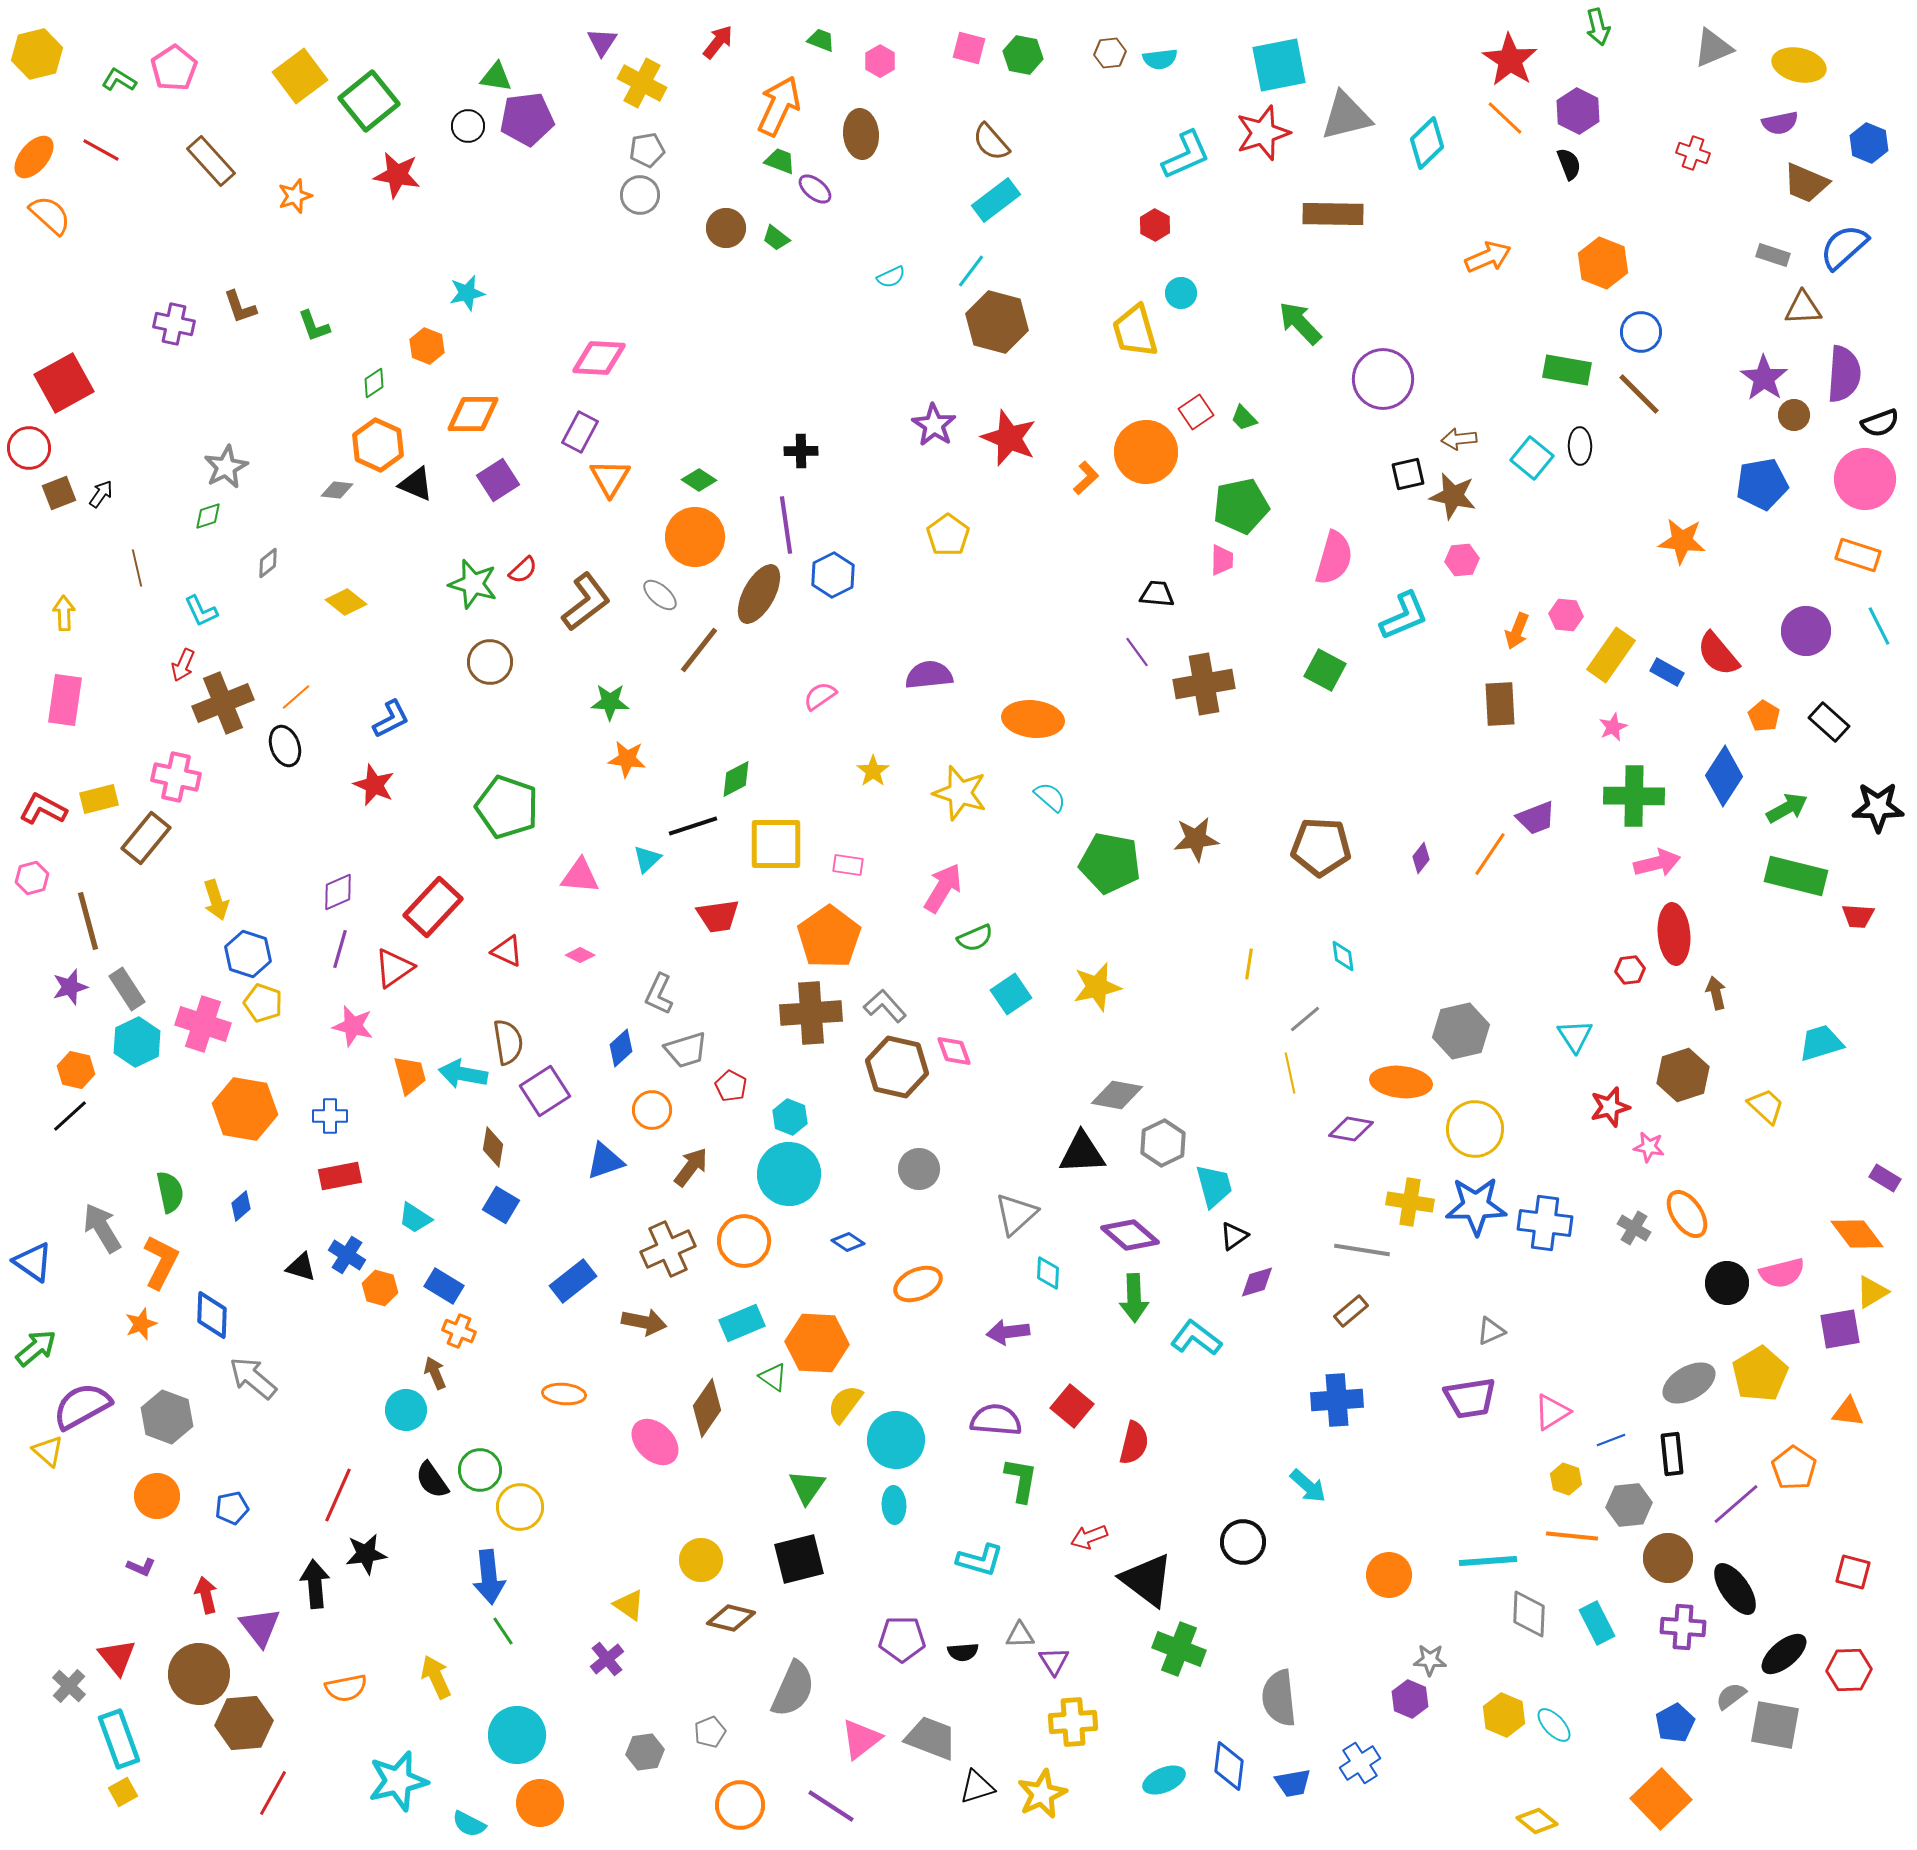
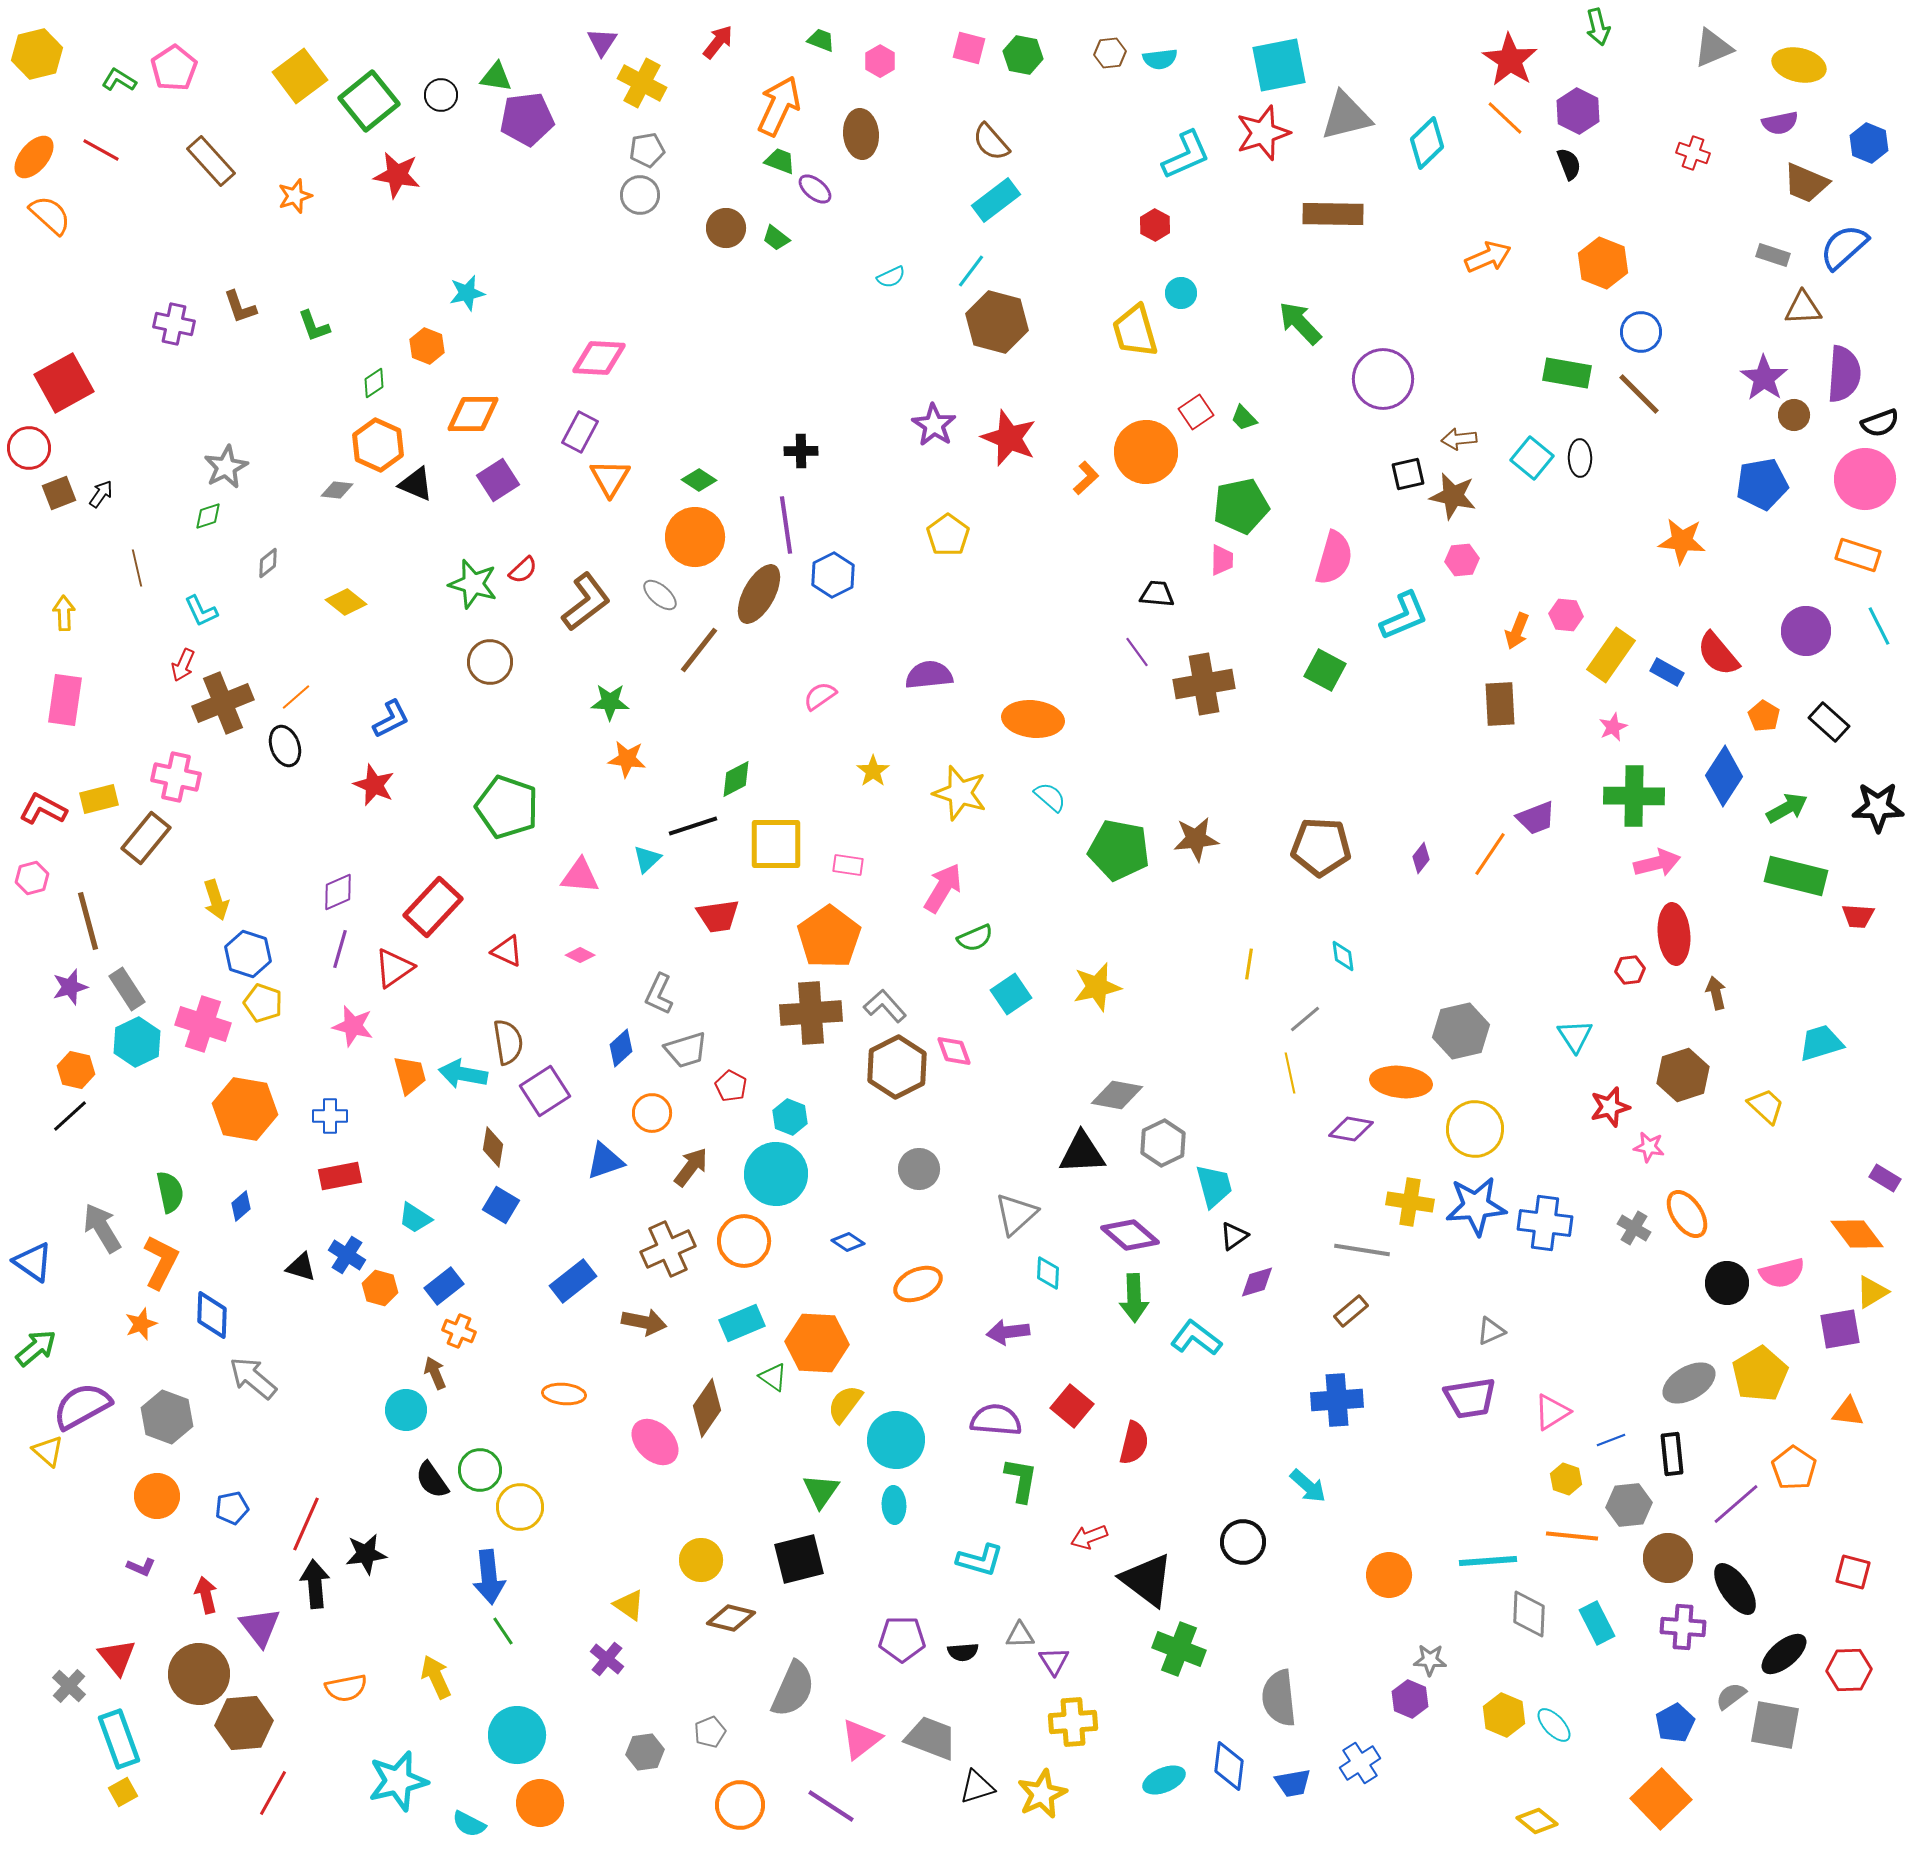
black circle at (468, 126): moved 27 px left, 31 px up
green rectangle at (1567, 370): moved 3 px down
black ellipse at (1580, 446): moved 12 px down
green pentagon at (1110, 863): moved 9 px right, 13 px up
brown hexagon at (897, 1067): rotated 20 degrees clockwise
orange circle at (652, 1110): moved 3 px down
cyan circle at (789, 1174): moved 13 px left
blue star at (1476, 1206): rotated 4 degrees counterclockwise
blue rectangle at (444, 1286): rotated 69 degrees counterclockwise
green triangle at (807, 1487): moved 14 px right, 4 px down
red line at (338, 1495): moved 32 px left, 29 px down
purple cross at (607, 1659): rotated 12 degrees counterclockwise
